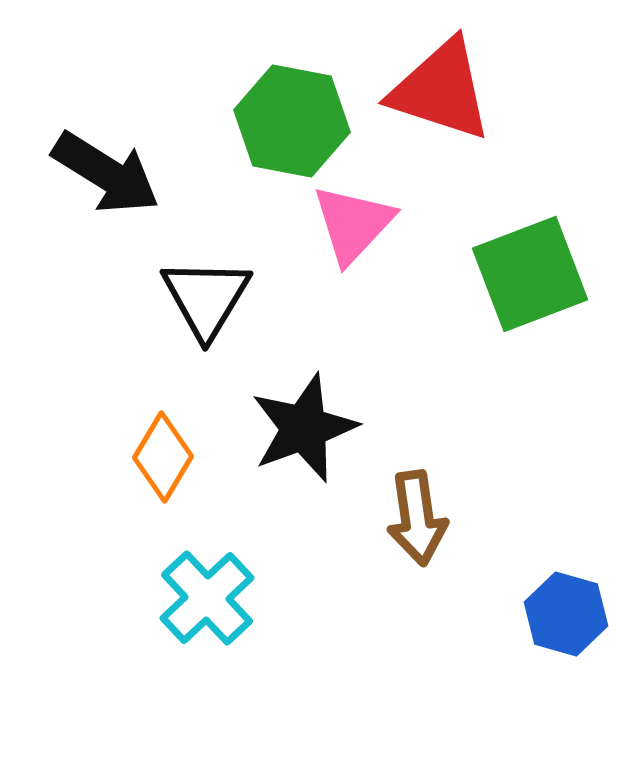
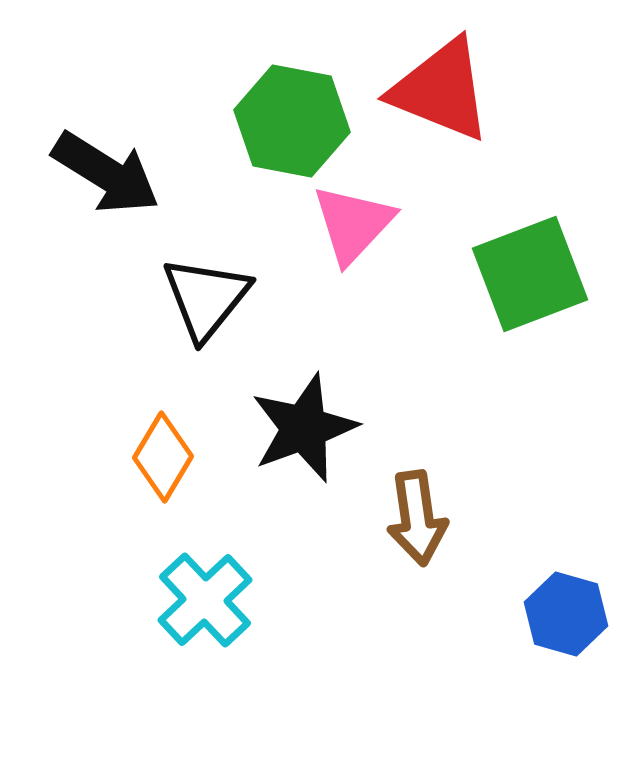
red triangle: rotated 4 degrees clockwise
black triangle: rotated 8 degrees clockwise
cyan cross: moved 2 px left, 2 px down
